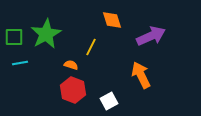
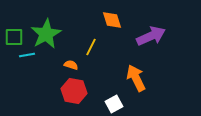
cyan line: moved 7 px right, 8 px up
orange arrow: moved 5 px left, 3 px down
red hexagon: moved 1 px right, 1 px down; rotated 10 degrees counterclockwise
white square: moved 5 px right, 3 px down
